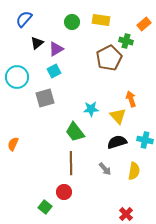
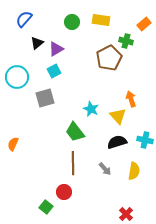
cyan star: rotated 28 degrees clockwise
brown line: moved 2 px right
green square: moved 1 px right
